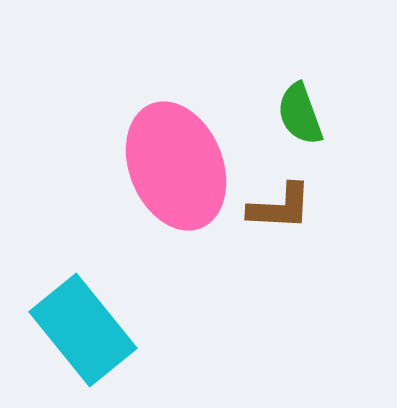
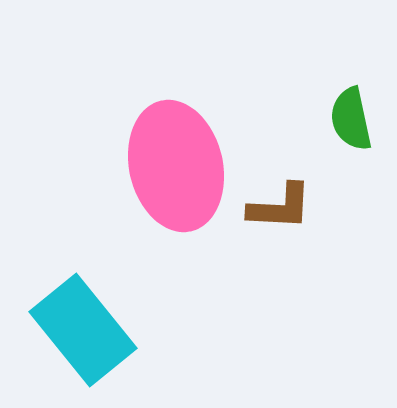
green semicircle: moved 51 px right, 5 px down; rotated 8 degrees clockwise
pink ellipse: rotated 9 degrees clockwise
